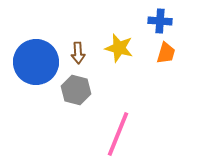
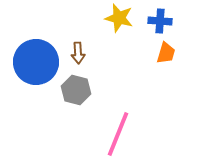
yellow star: moved 30 px up
